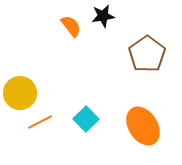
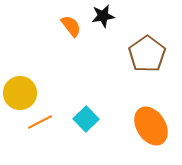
orange ellipse: moved 8 px right
